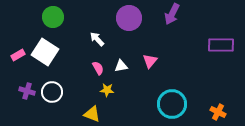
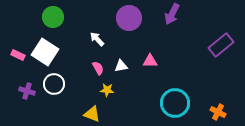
purple rectangle: rotated 40 degrees counterclockwise
pink rectangle: rotated 56 degrees clockwise
pink triangle: rotated 49 degrees clockwise
white circle: moved 2 px right, 8 px up
cyan circle: moved 3 px right, 1 px up
